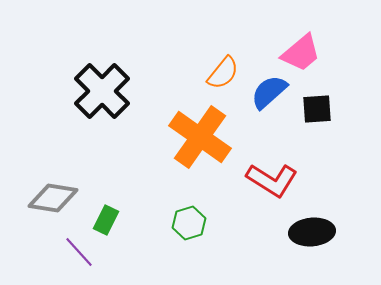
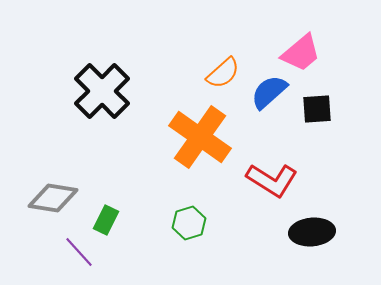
orange semicircle: rotated 9 degrees clockwise
